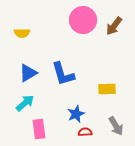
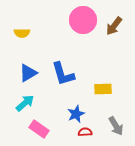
yellow rectangle: moved 4 px left
pink rectangle: rotated 48 degrees counterclockwise
